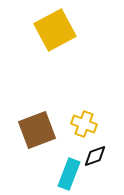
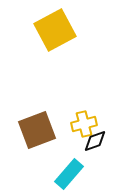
yellow cross: rotated 35 degrees counterclockwise
black diamond: moved 15 px up
cyan rectangle: rotated 20 degrees clockwise
